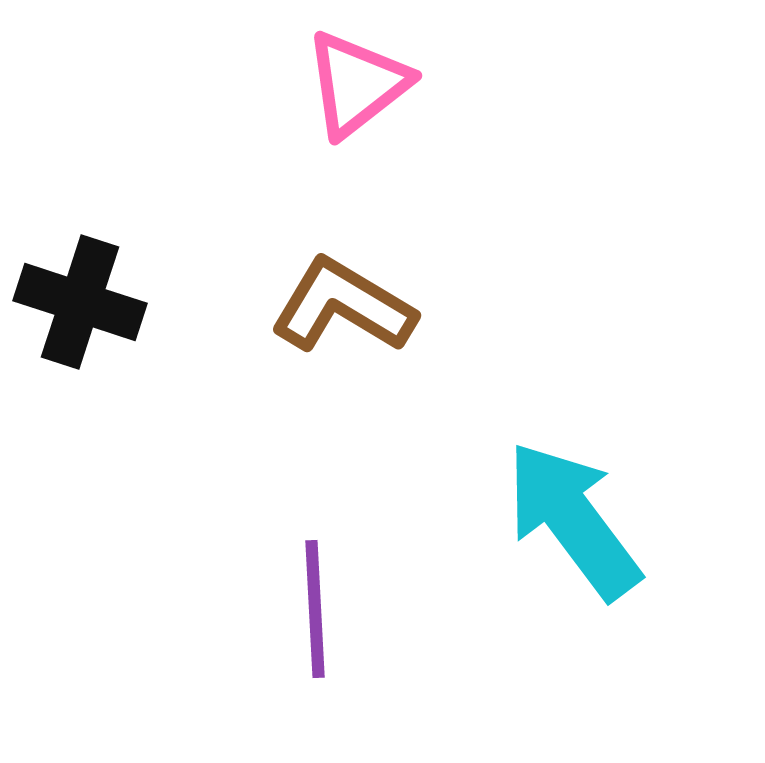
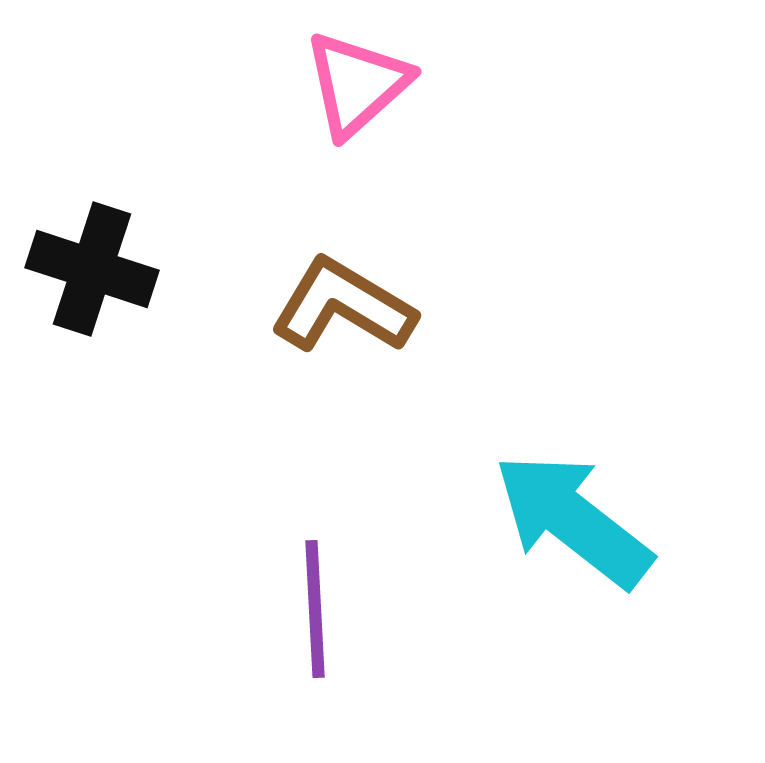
pink triangle: rotated 4 degrees counterclockwise
black cross: moved 12 px right, 33 px up
cyan arrow: rotated 15 degrees counterclockwise
